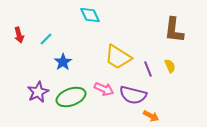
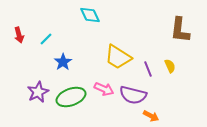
brown L-shape: moved 6 px right
